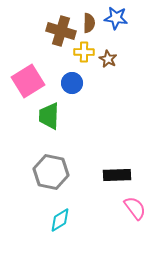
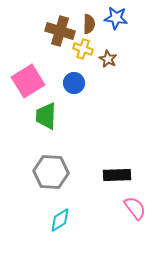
brown semicircle: moved 1 px down
brown cross: moved 1 px left
yellow cross: moved 1 px left, 3 px up; rotated 18 degrees clockwise
blue circle: moved 2 px right
green trapezoid: moved 3 px left
gray hexagon: rotated 8 degrees counterclockwise
